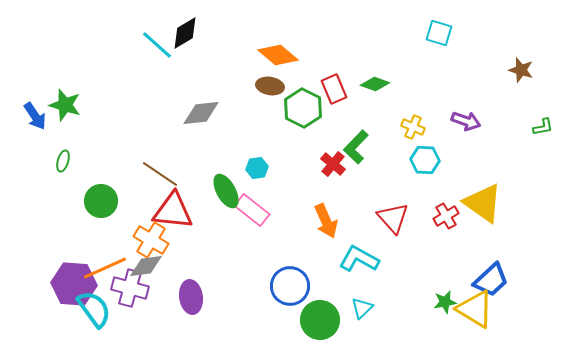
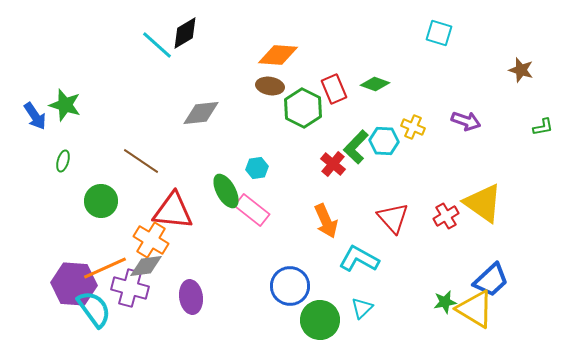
orange diamond at (278, 55): rotated 36 degrees counterclockwise
cyan hexagon at (425, 160): moved 41 px left, 19 px up
brown line at (160, 174): moved 19 px left, 13 px up
